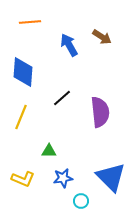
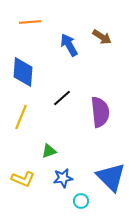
green triangle: rotated 21 degrees counterclockwise
